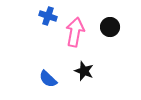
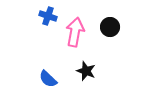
black star: moved 2 px right
